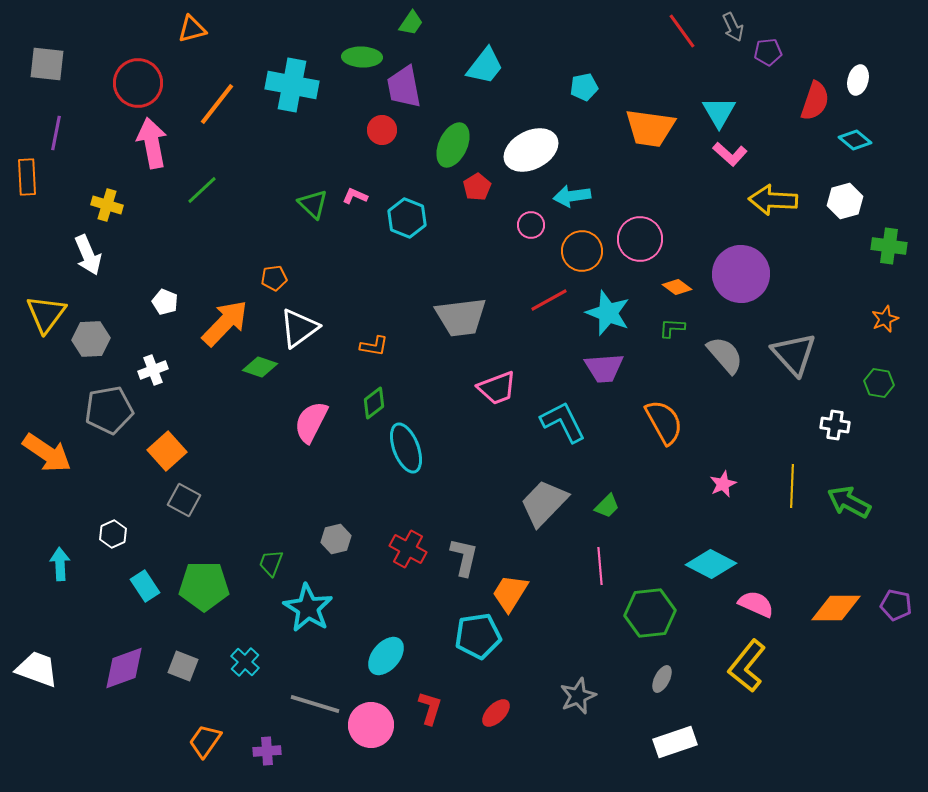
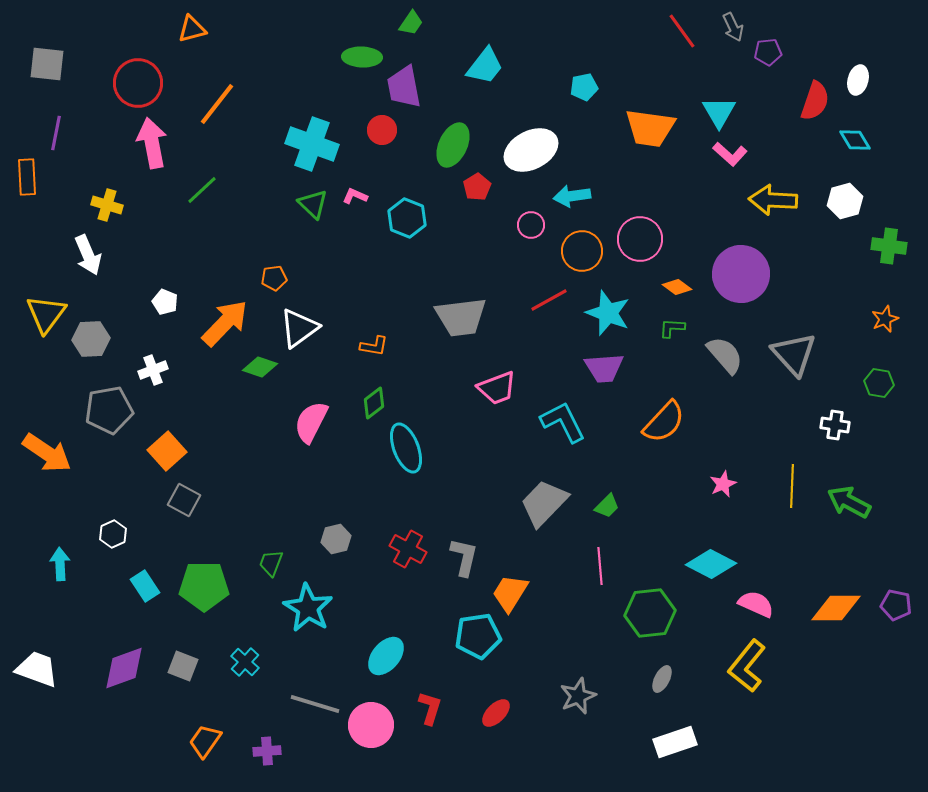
cyan cross at (292, 85): moved 20 px right, 59 px down; rotated 9 degrees clockwise
cyan diamond at (855, 140): rotated 20 degrees clockwise
orange semicircle at (664, 422): rotated 72 degrees clockwise
